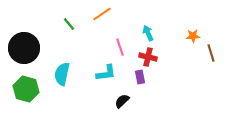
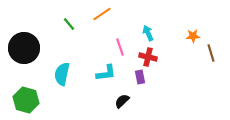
green hexagon: moved 11 px down
